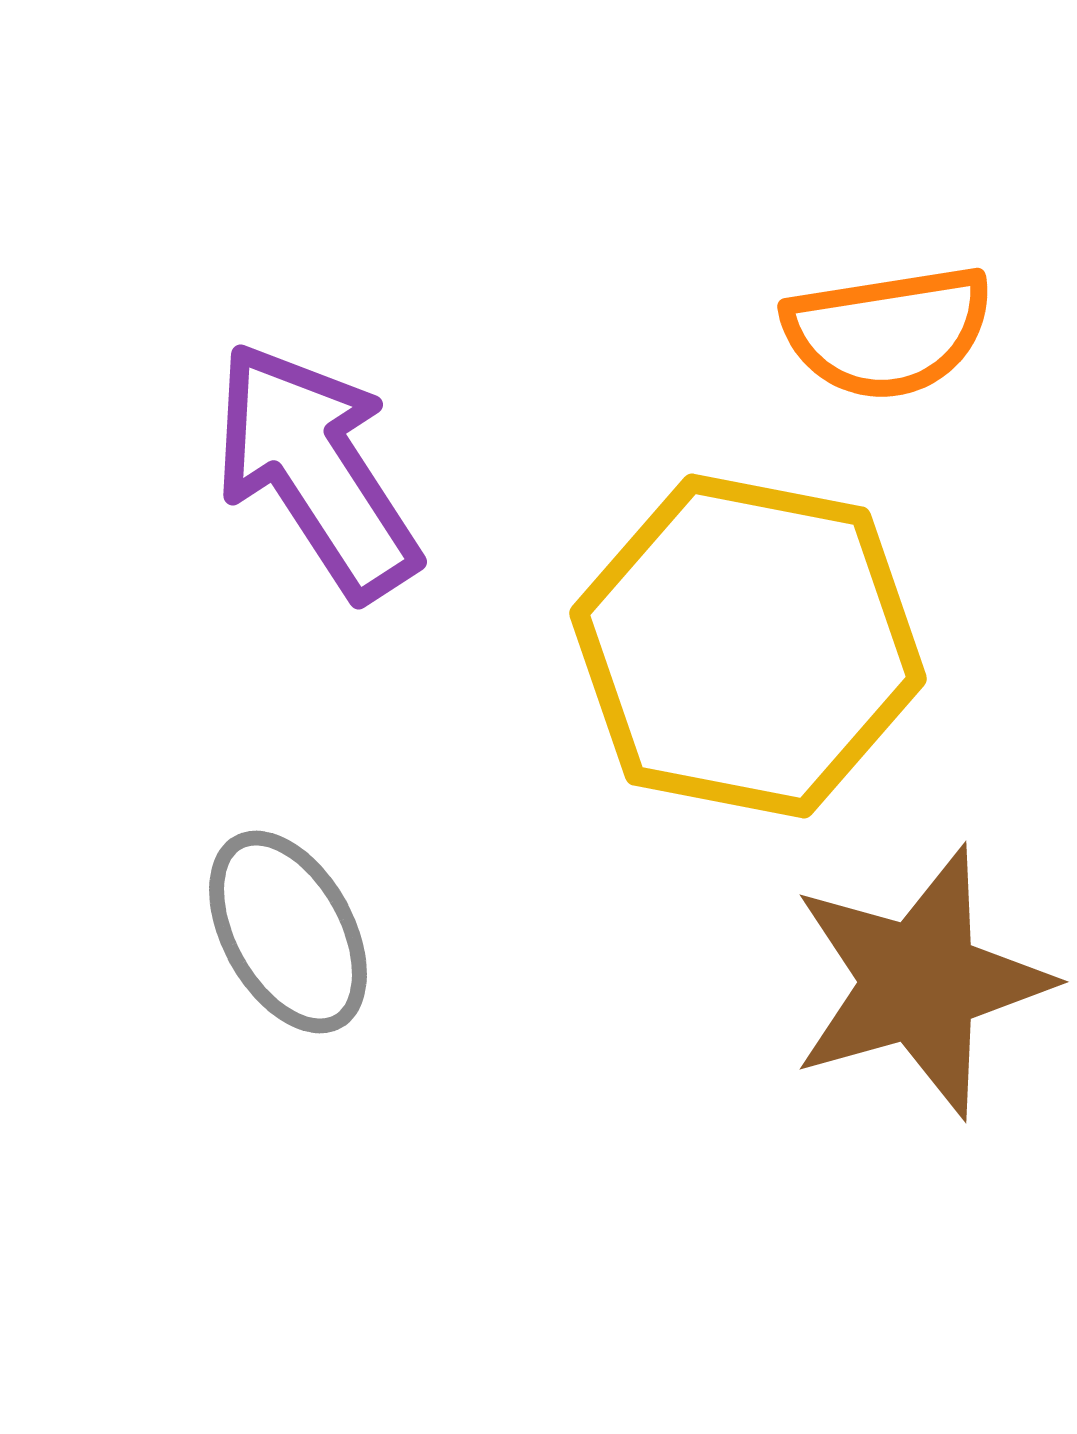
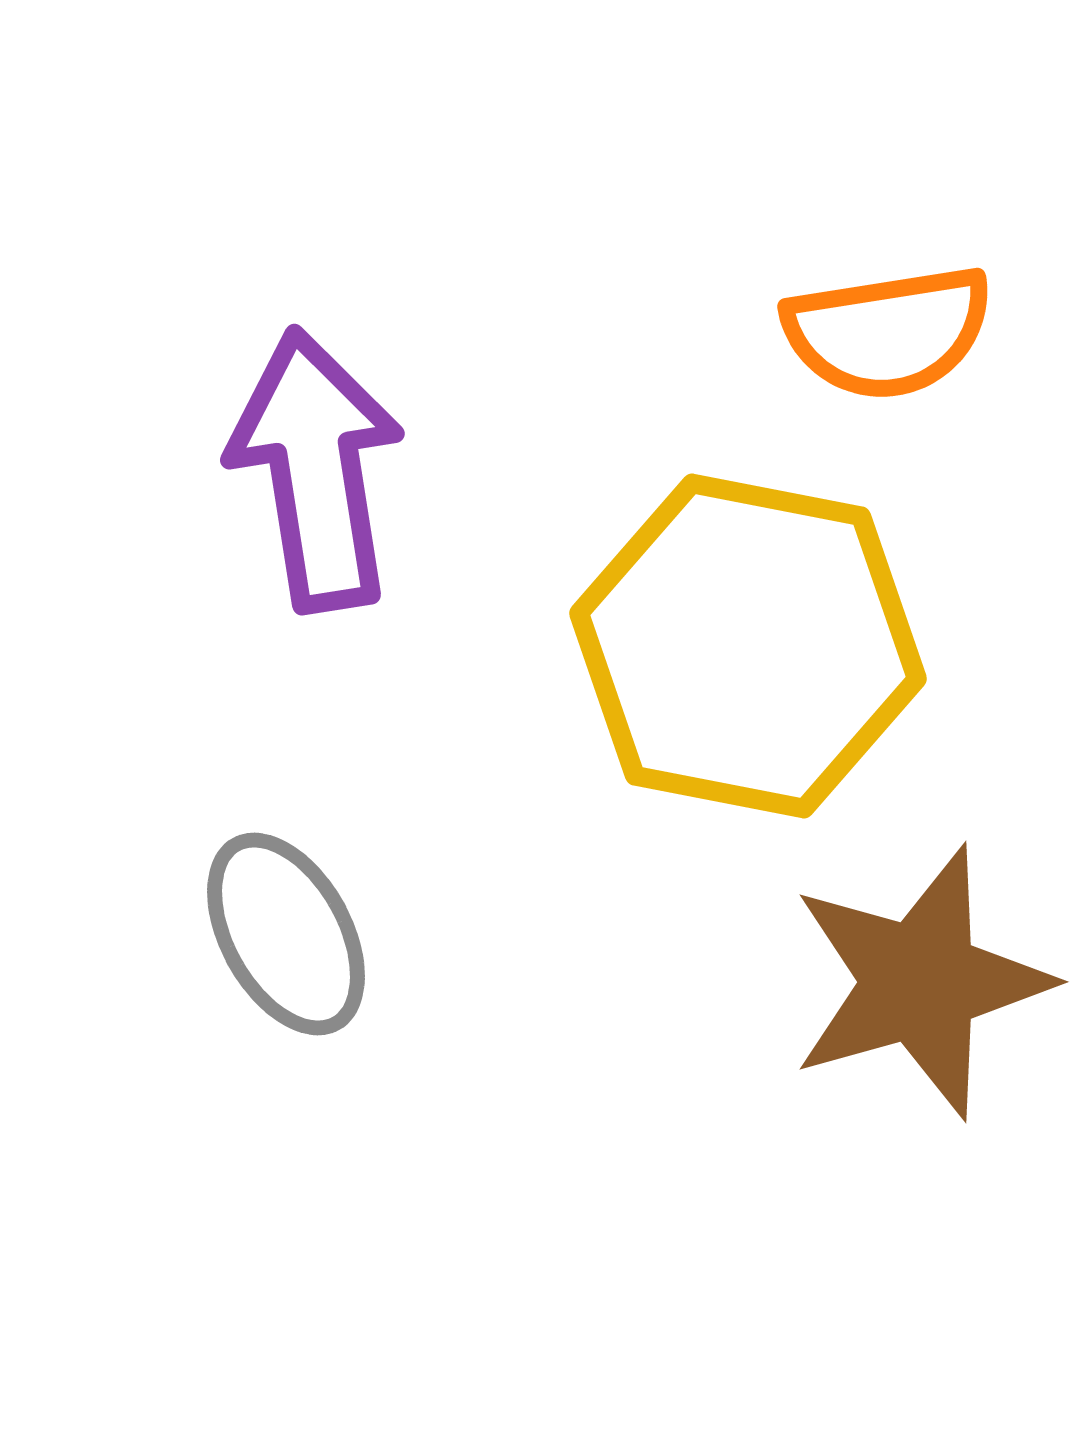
purple arrow: rotated 24 degrees clockwise
gray ellipse: moved 2 px left, 2 px down
